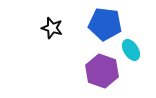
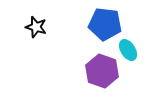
black star: moved 16 px left, 1 px up
cyan ellipse: moved 3 px left
